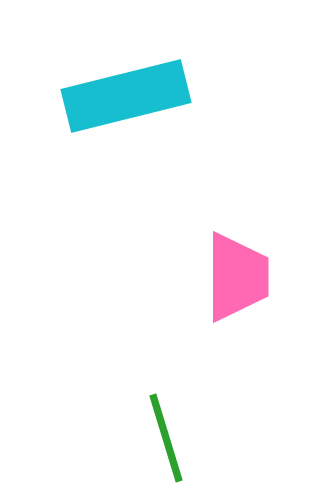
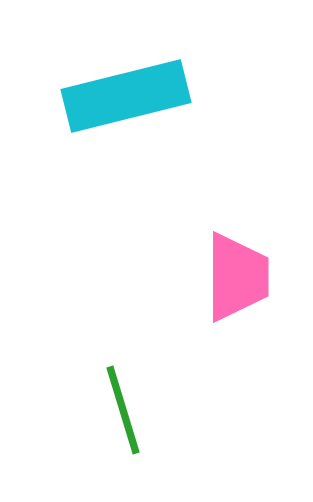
green line: moved 43 px left, 28 px up
